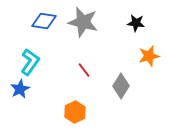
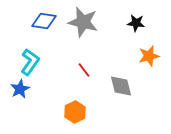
gray diamond: rotated 45 degrees counterclockwise
